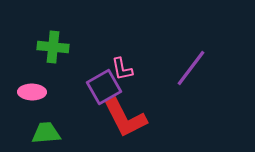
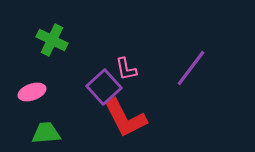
green cross: moved 1 px left, 7 px up; rotated 20 degrees clockwise
pink L-shape: moved 4 px right
purple square: rotated 12 degrees counterclockwise
pink ellipse: rotated 20 degrees counterclockwise
